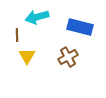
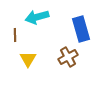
blue rectangle: moved 1 px right, 2 px down; rotated 60 degrees clockwise
brown line: moved 2 px left
yellow triangle: moved 1 px right, 3 px down
